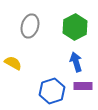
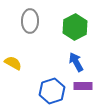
gray ellipse: moved 5 px up; rotated 15 degrees counterclockwise
blue arrow: rotated 12 degrees counterclockwise
